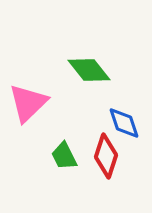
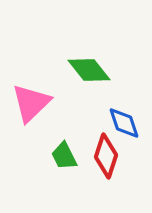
pink triangle: moved 3 px right
